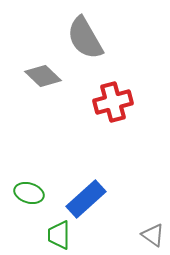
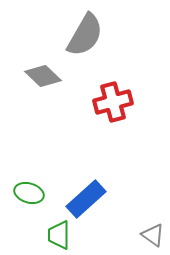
gray semicircle: moved 3 px up; rotated 120 degrees counterclockwise
